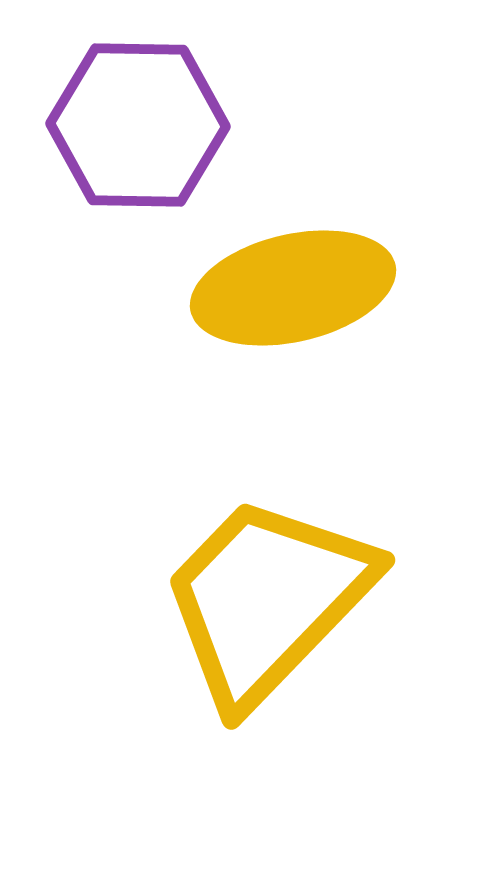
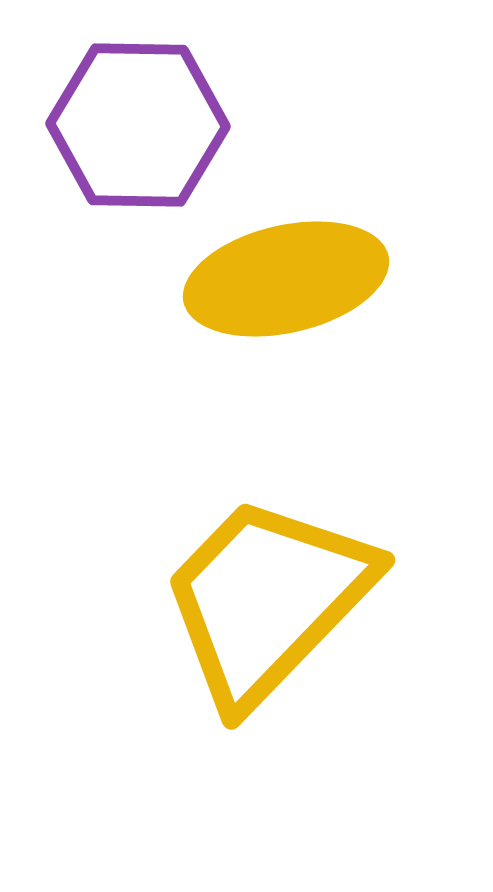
yellow ellipse: moved 7 px left, 9 px up
